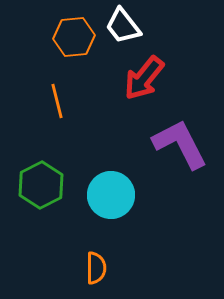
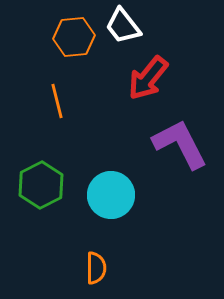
red arrow: moved 4 px right
